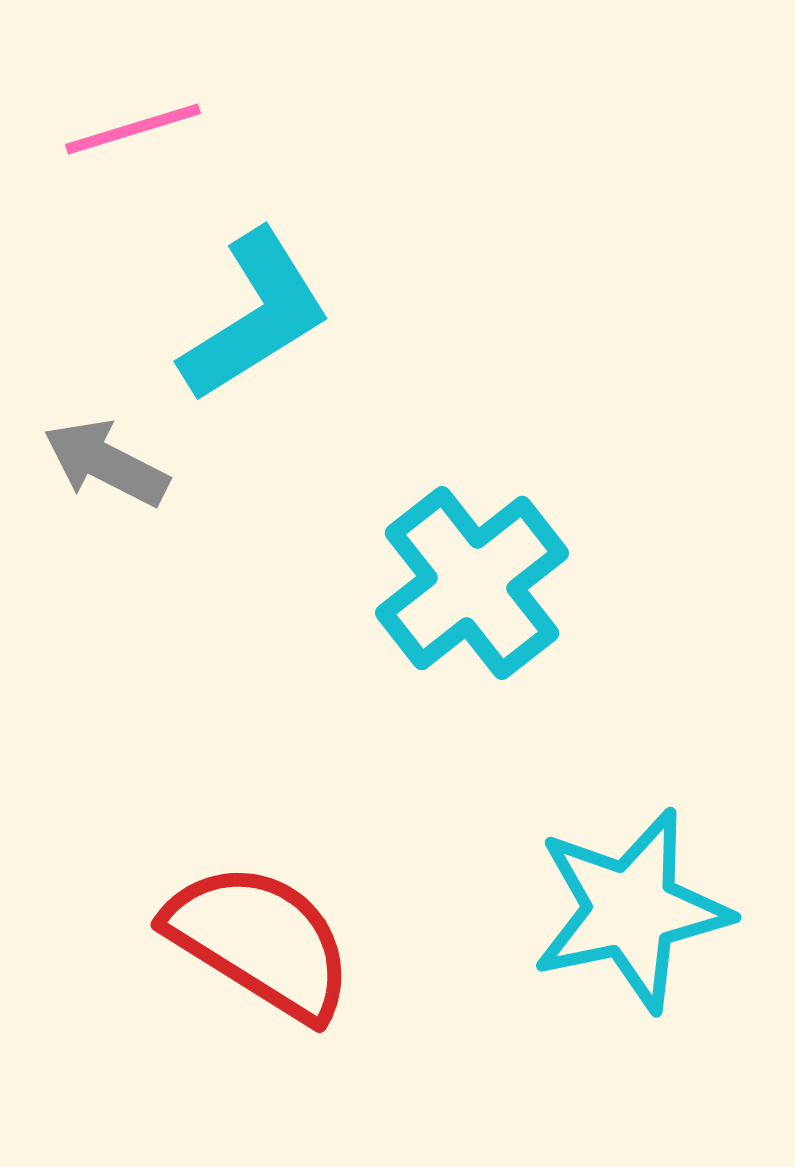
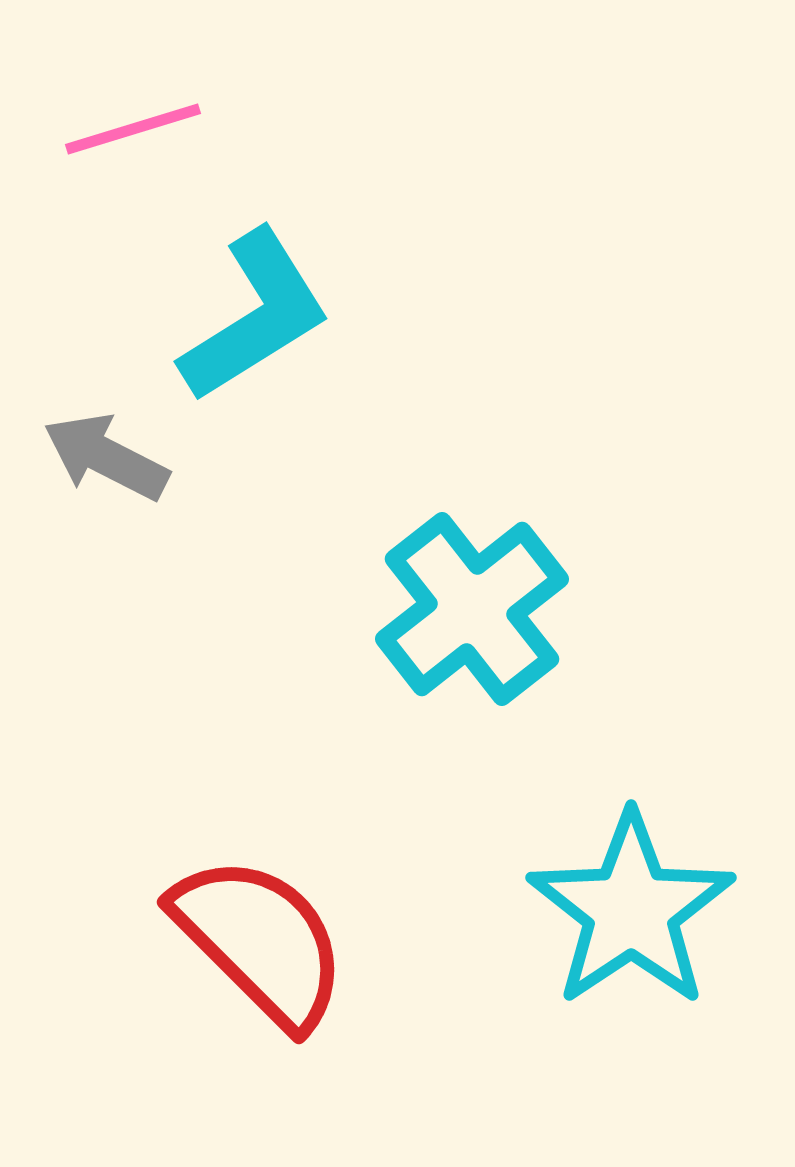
gray arrow: moved 6 px up
cyan cross: moved 26 px down
cyan star: rotated 22 degrees counterclockwise
red semicircle: rotated 13 degrees clockwise
